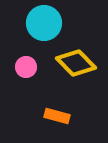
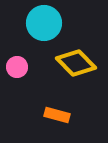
pink circle: moved 9 px left
orange rectangle: moved 1 px up
